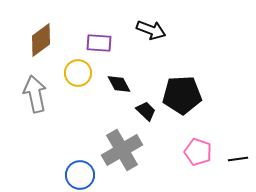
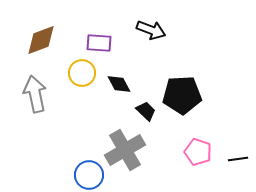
brown diamond: rotated 16 degrees clockwise
yellow circle: moved 4 px right
gray cross: moved 3 px right
blue circle: moved 9 px right
